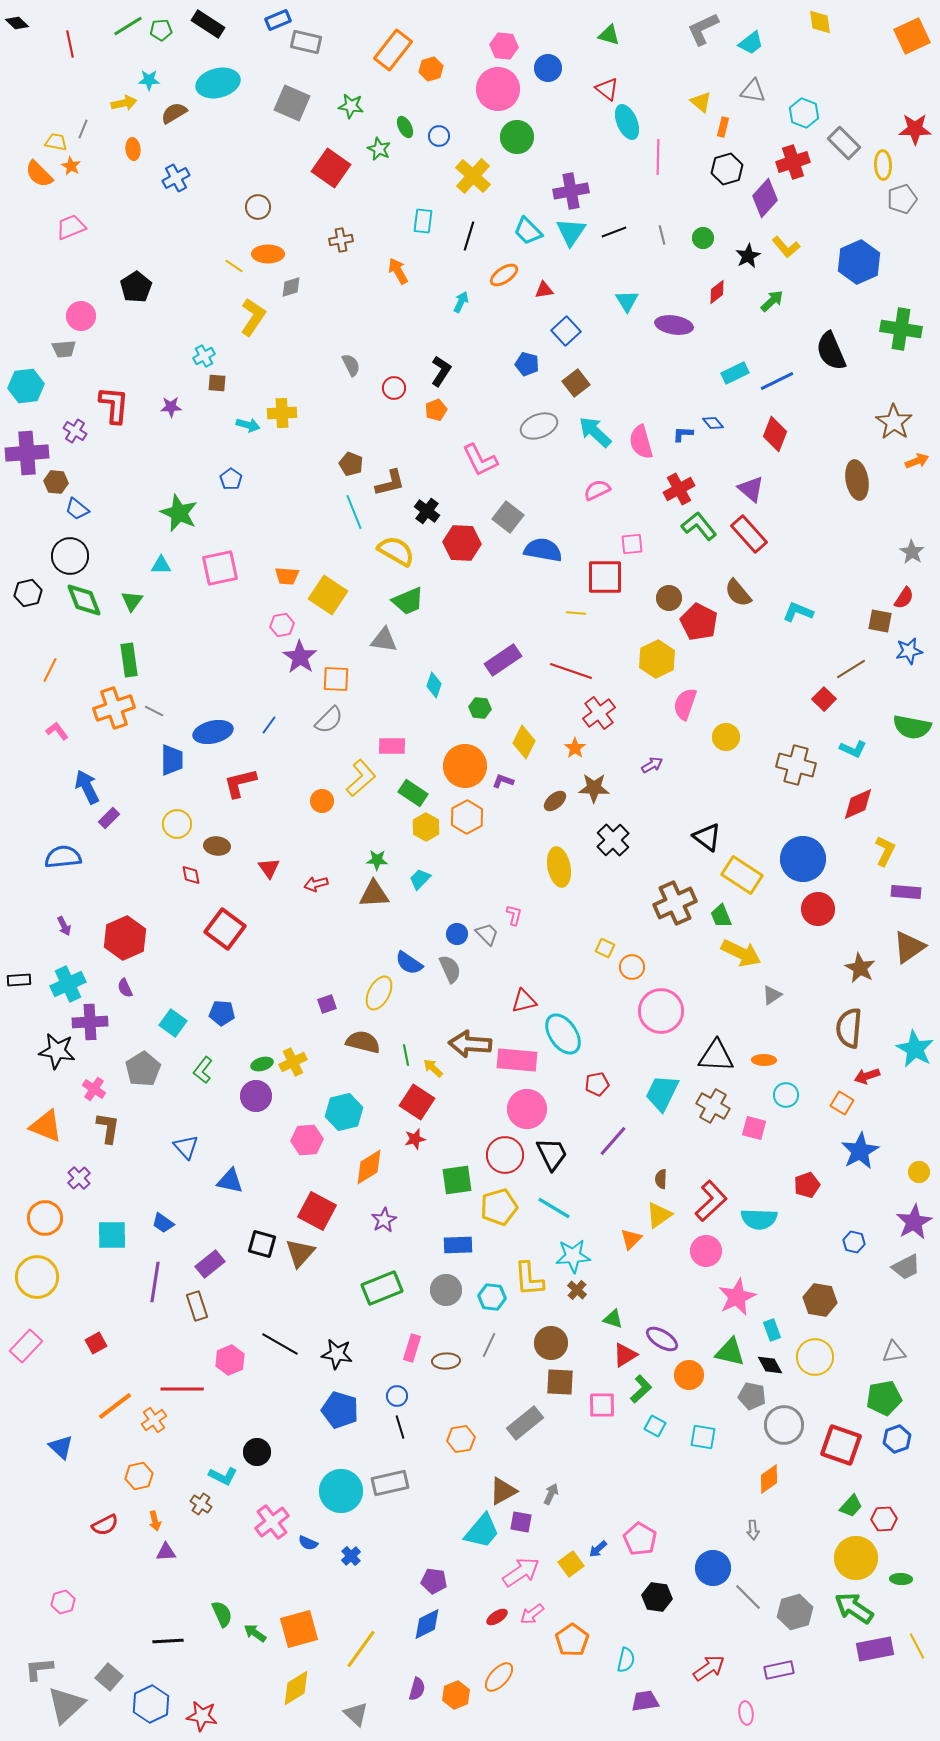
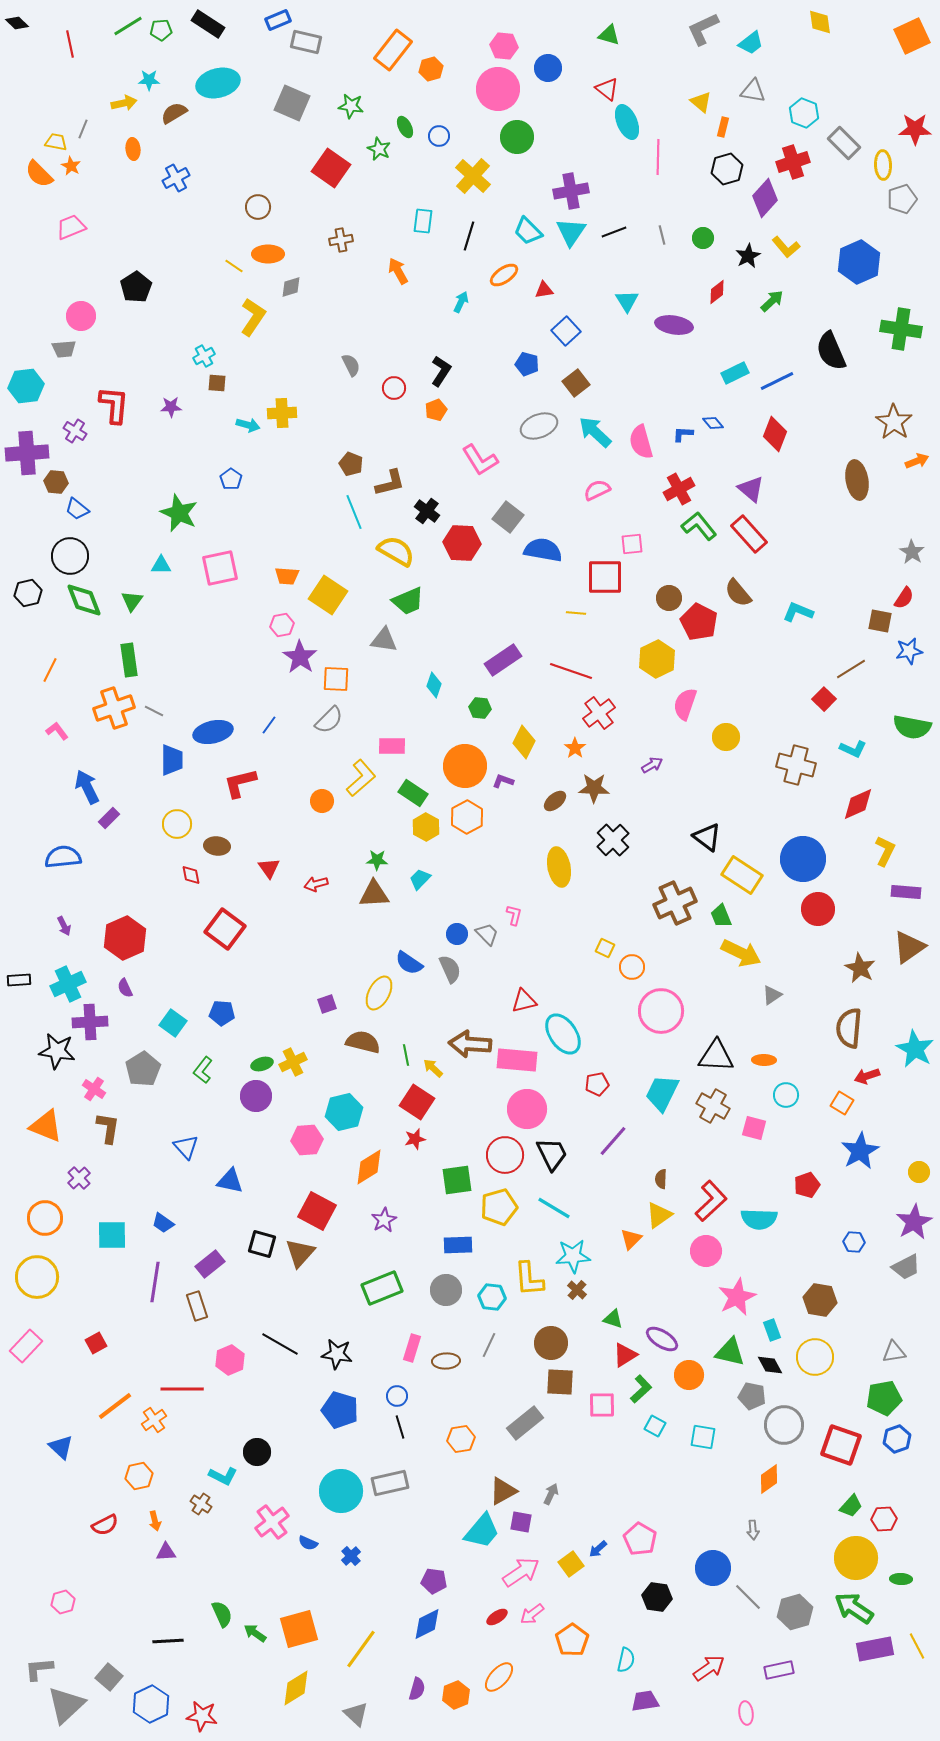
pink L-shape at (480, 460): rotated 6 degrees counterclockwise
blue hexagon at (854, 1242): rotated 10 degrees counterclockwise
